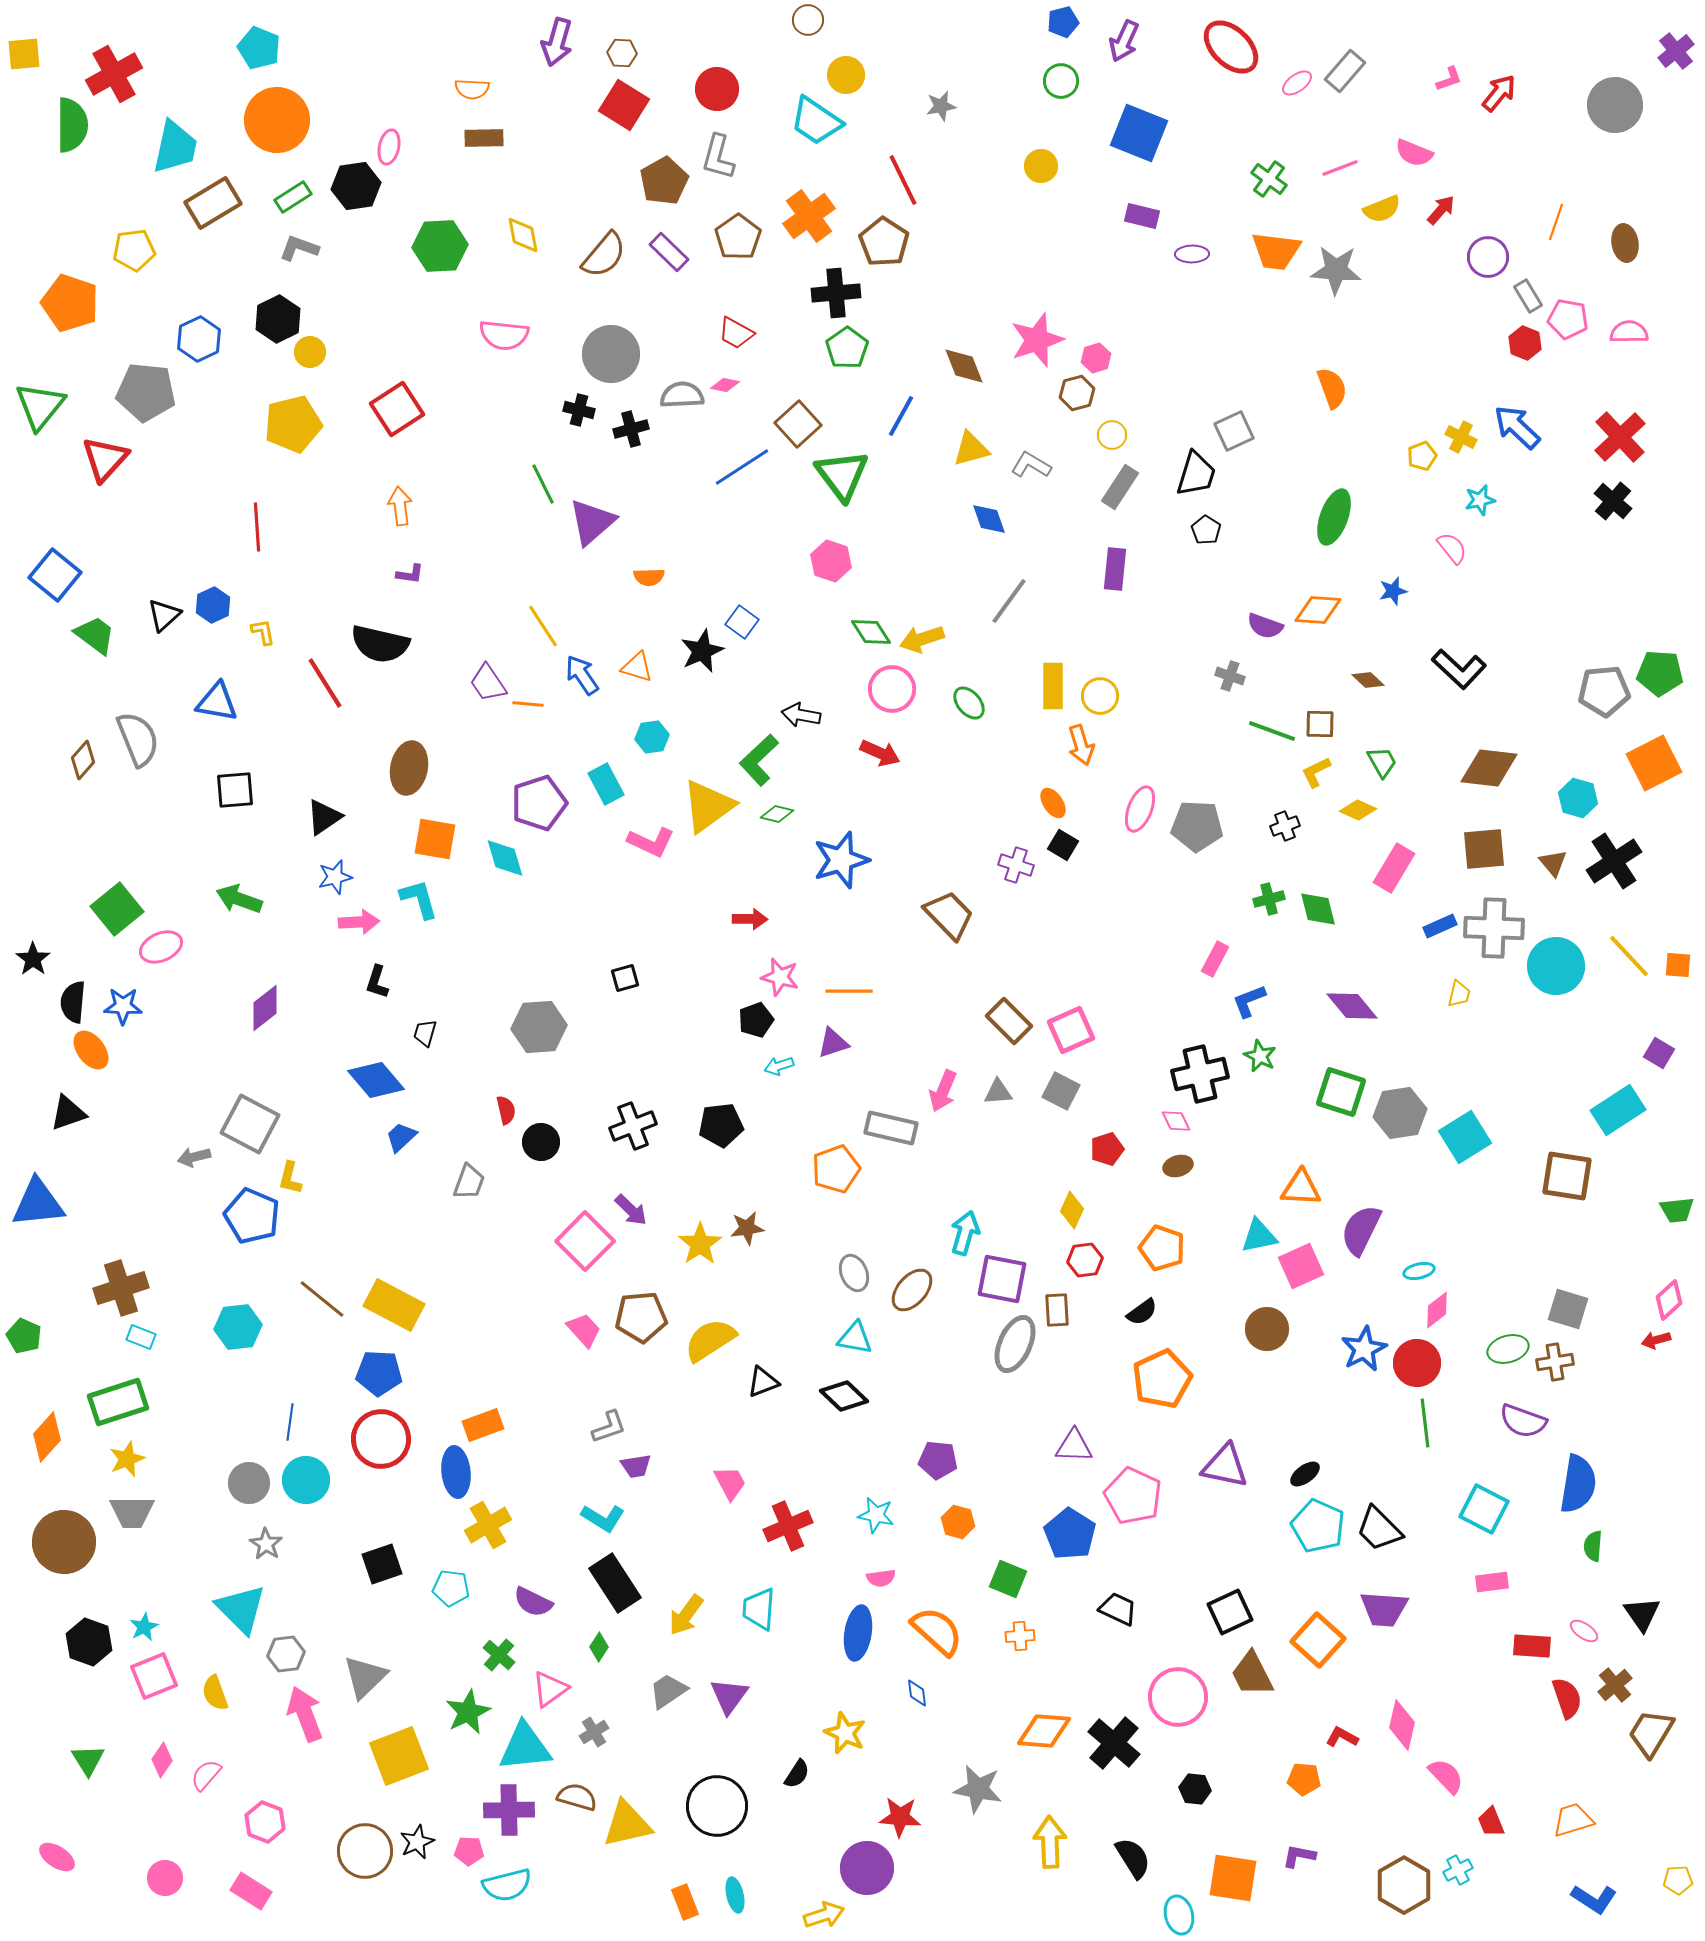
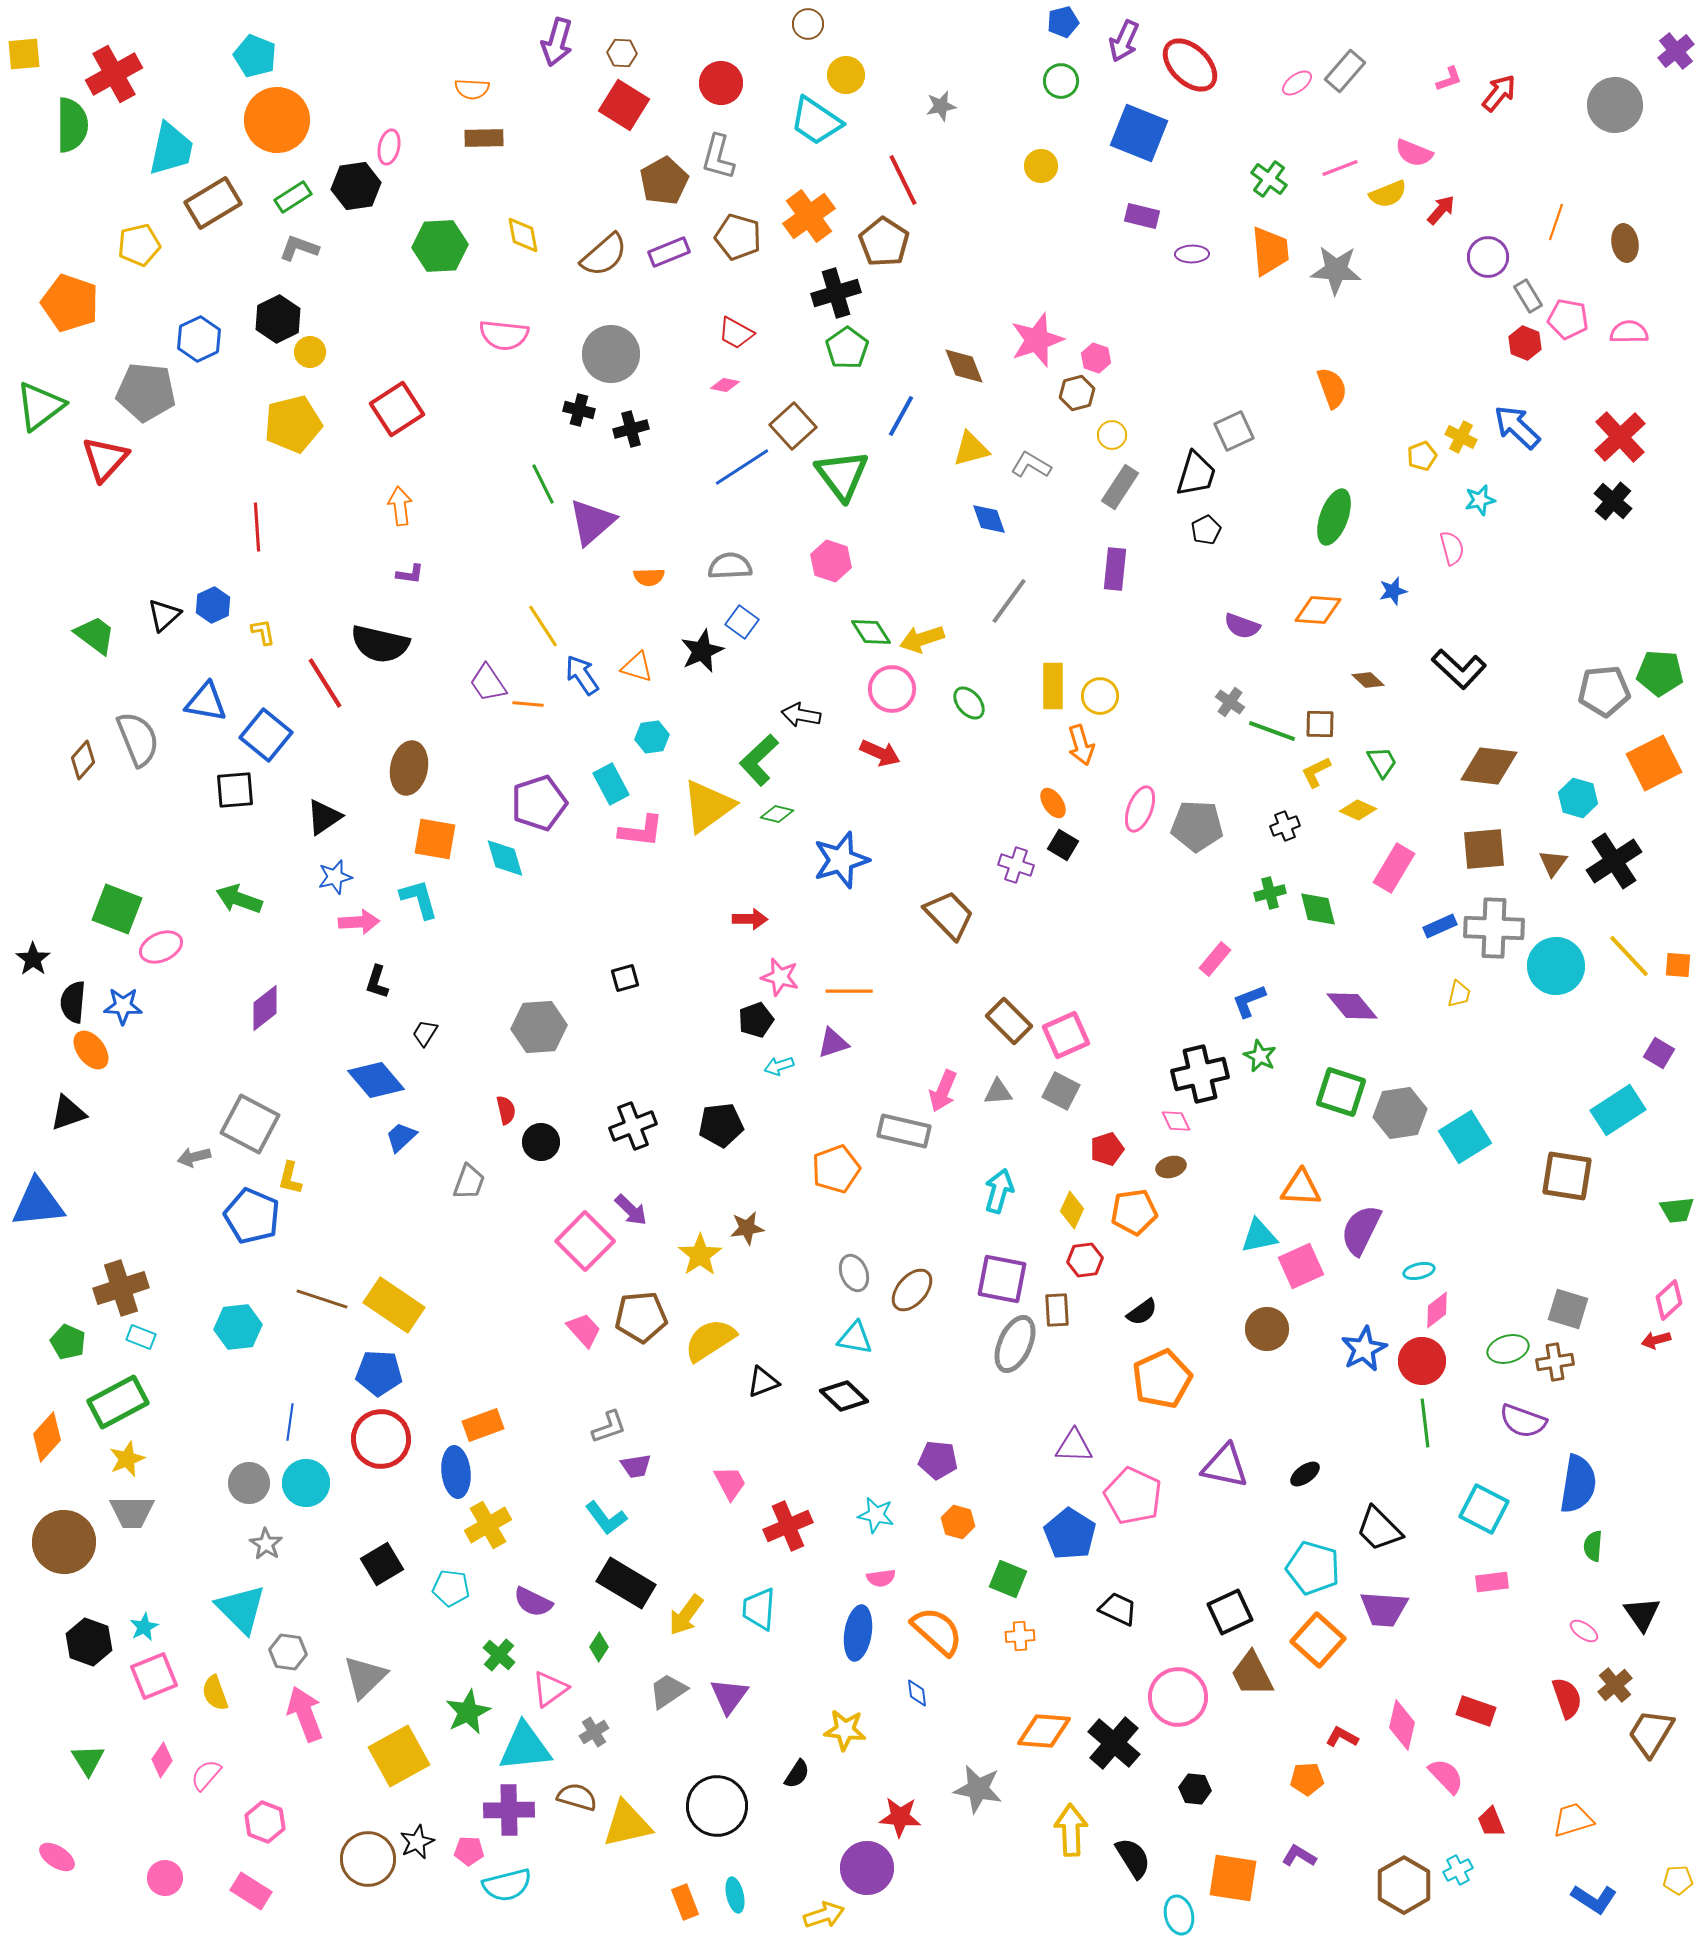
brown circle at (808, 20): moved 4 px down
red ellipse at (1231, 47): moved 41 px left, 18 px down
cyan pentagon at (259, 48): moved 4 px left, 8 px down
red circle at (717, 89): moved 4 px right, 6 px up
cyan trapezoid at (175, 147): moved 4 px left, 2 px down
yellow semicircle at (1382, 209): moved 6 px right, 15 px up
brown pentagon at (738, 237): rotated 21 degrees counterclockwise
yellow pentagon at (134, 250): moved 5 px right, 5 px up; rotated 6 degrees counterclockwise
orange trapezoid at (1276, 251): moved 6 px left; rotated 102 degrees counterclockwise
purple rectangle at (669, 252): rotated 66 degrees counterclockwise
brown semicircle at (604, 255): rotated 9 degrees clockwise
black cross at (836, 293): rotated 12 degrees counterclockwise
pink hexagon at (1096, 358): rotated 24 degrees counterclockwise
gray semicircle at (682, 395): moved 48 px right, 171 px down
green triangle at (40, 406): rotated 14 degrees clockwise
brown square at (798, 424): moved 5 px left, 2 px down
black pentagon at (1206, 530): rotated 12 degrees clockwise
pink semicircle at (1452, 548): rotated 24 degrees clockwise
blue square at (55, 575): moved 211 px right, 160 px down
purple semicircle at (1265, 626): moved 23 px left
gray cross at (1230, 676): moved 26 px down; rotated 16 degrees clockwise
blue triangle at (217, 702): moved 11 px left
brown diamond at (1489, 768): moved 2 px up
cyan rectangle at (606, 784): moved 5 px right
pink L-shape at (651, 842): moved 10 px left, 11 px up; rotated 18 degrees counterclockwise
brown triangle at (1553, 863): rotated 16 degrees clockwise
green cross at (1269, 899): moved 1 px right, 6 px up
green square at (117, 909): rotated 30 degrees counterclockwise
pink rectangle at (1215, 959): rotated 12 degrees clockwise
pink square at (1071, 1030): moved 5 px left, 5 px down
black trapezoid at (425, 1033): rotated 16 degrees clockwise
gray rectangle at (891, 1128): moved 13 px right, 3 px down
brown ellipse at (1178, 1166): moved 7 px left, 1 px down
cyan arrow at (965, 1233): moved 34 px right, 42 px up
yellow star at (700, 1244): moved 11 px down
orange pentagon at (1162, 1248): moved 28 px left, 36 px up; rotated 27 degrees counterclockwise
brown line at (322, 1299): rotated 21 degrees counterclockwise
yellow rectangle at (394, 1305): rotated 6 degrees clockwise
green pentagon at (24, 1336): moved 44 px right, 6 px down
red circle at (1417, 1363): moved 5 px right, 2 px up
green rectangle at (118, 1402): rotated 10 degrees counterclockwise
cyan circle at (306, 1480): moved 3 px down
cyan L-shape at (603, 1518): moved 3 px right; rotated 21 degrees clockwise
cyan pentagon at (1318, 1526): moved 5 px left, 42 px down; rotated 8 degrees counterclockwise
black square at (382, 1564): rotated 12 degrees counterclockwise
black rectangle at (615, 1583): moved 11 px right; rotated 26 degrees counterclockwise
red rectangle at (1532, 1646): moved 56 px left, 65 px down; rotated 15 degrees clockwise
gray hexagon at (286, 1654): moved 2 px right, 2 px up; rotated 15 degrees clockwise
yellow star at (845, 1733): moved 3 px up; rotated 18 degrees counterclockwise
yellow square at (399, 1756): rotated 8 degrees counterclockwise
orange pentagon at (1304, 1779): moved 3 px right; rotated 8 degrees counterclockwise
yellow arrow at (1050, 1842): moved 21 px right, 12 px up
brown circle at (365, 1851): moved 3 px right, 8 px down
purple L-shape at (1299, 1856): rotated 20 degrees clockwise
